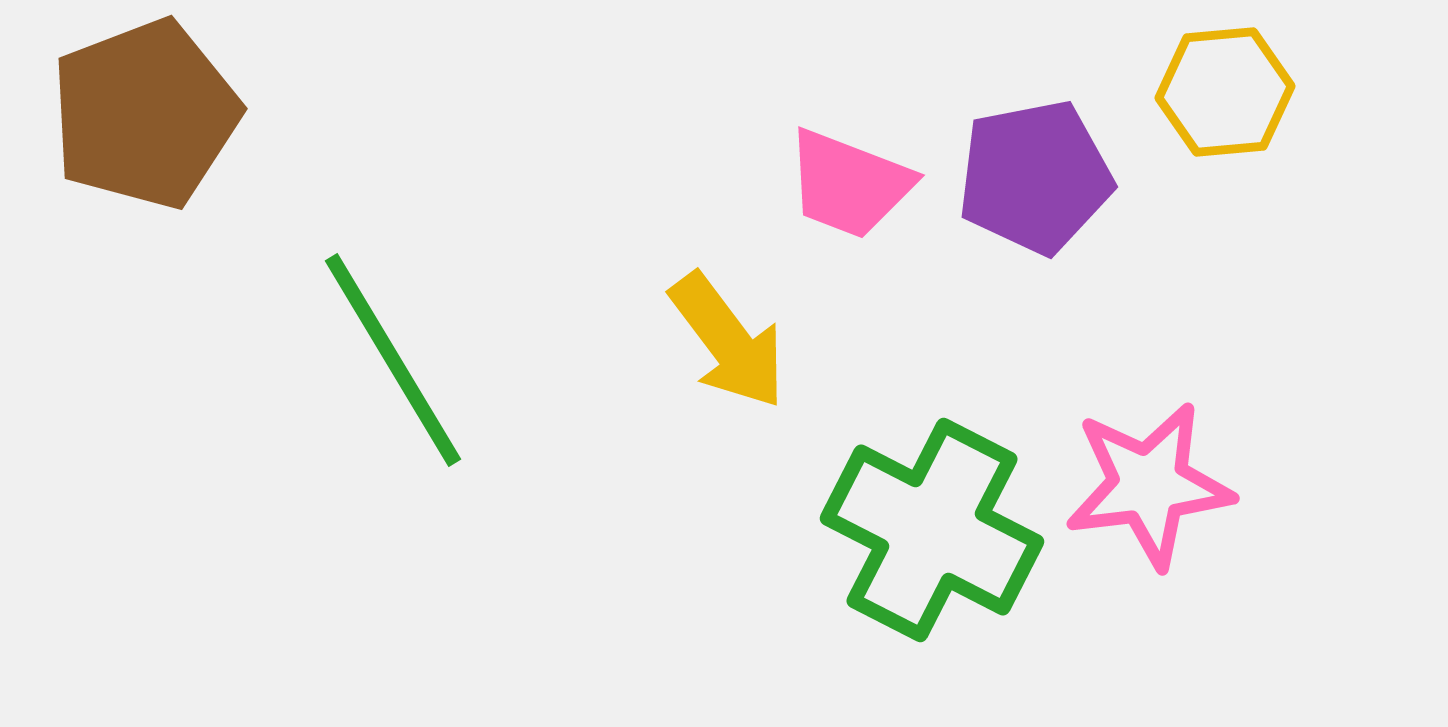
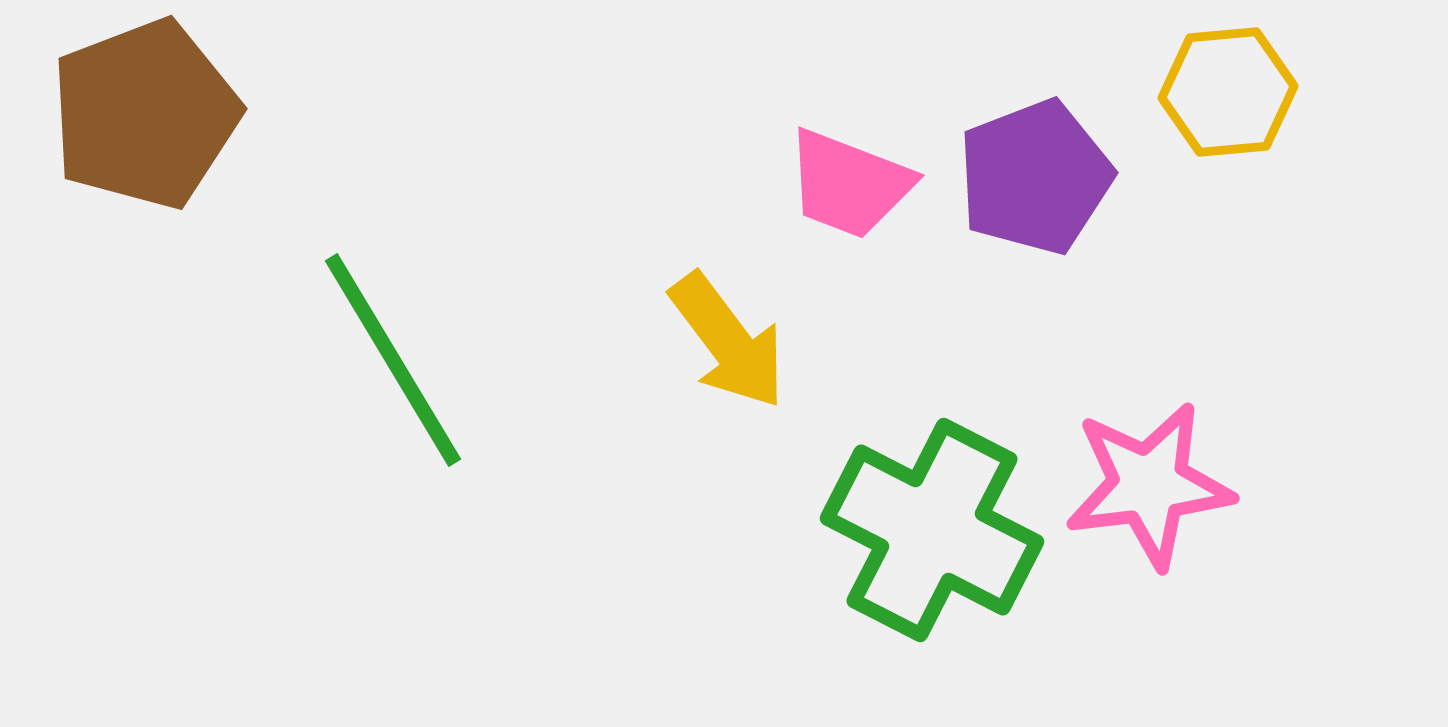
yellow hexagon: moved 3 px right
purple pentagon: rotated 10 degrees counterclockwise
